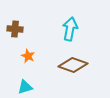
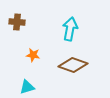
brown cross: moved 2 px right, 7 px up
orange star: moved 5 px right, 1 px up; rotated 16 degrees counterclockwise
cyan triangle: moved 2 px right
